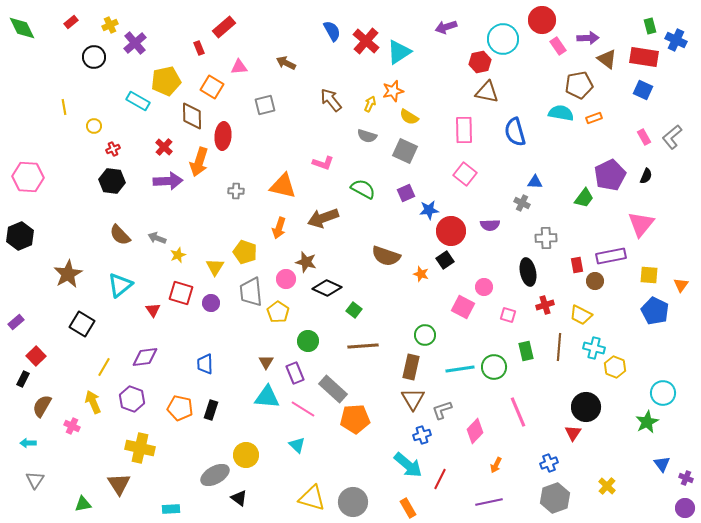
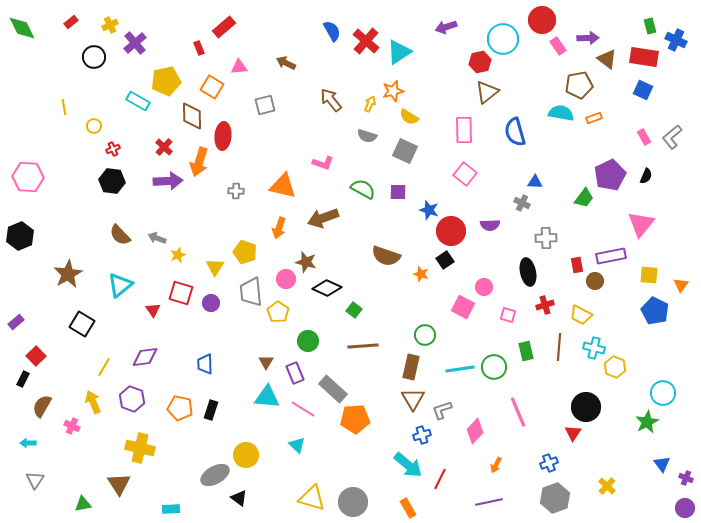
brown triangle at (487, 92): rotated 50 degrees counterclockwise
purple square at (406, 193): moved 8 px left, 1 px up; rotated 24 degrees clockwise
blue star at (429, 210): rotated 24 degrees clockwise
